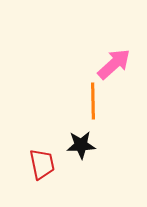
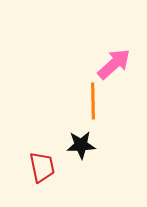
red trapezoid: moved 3 px down
